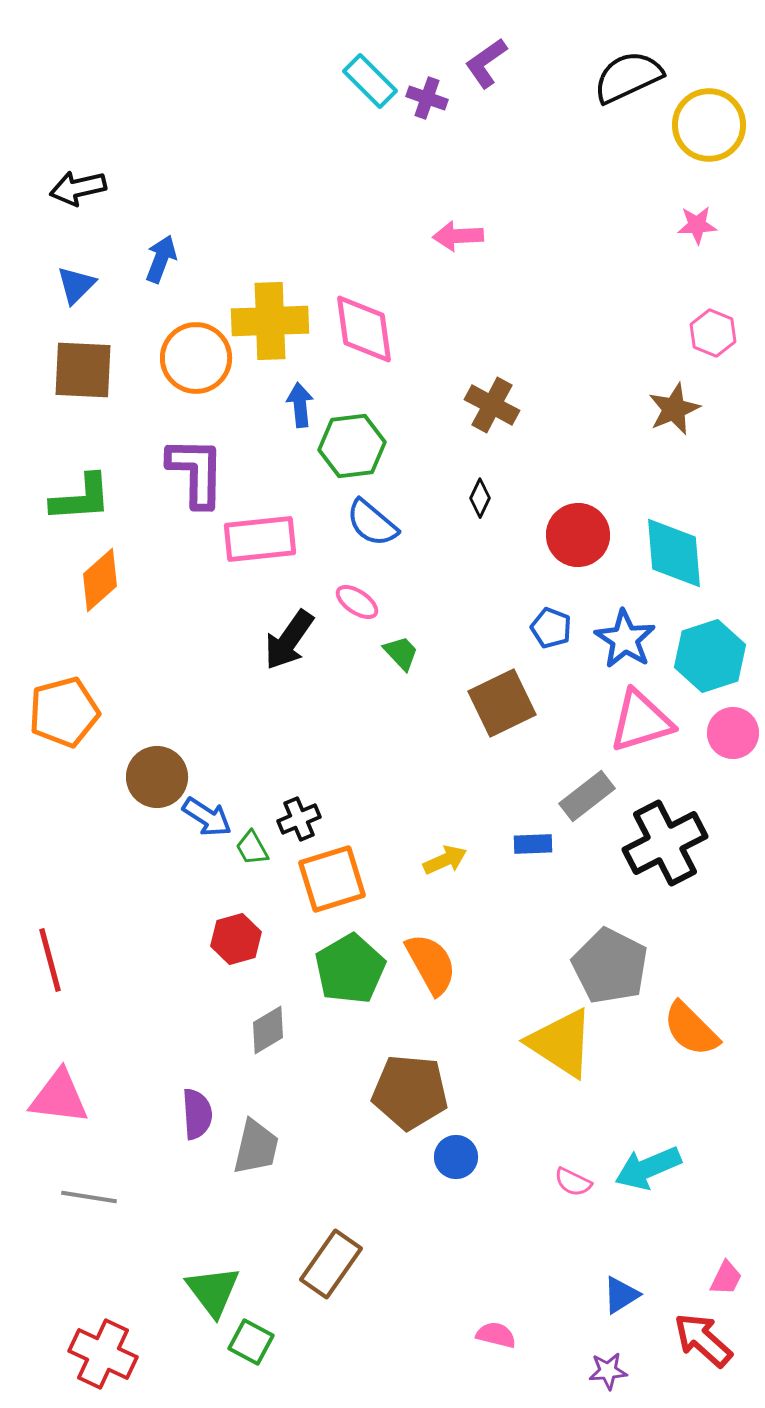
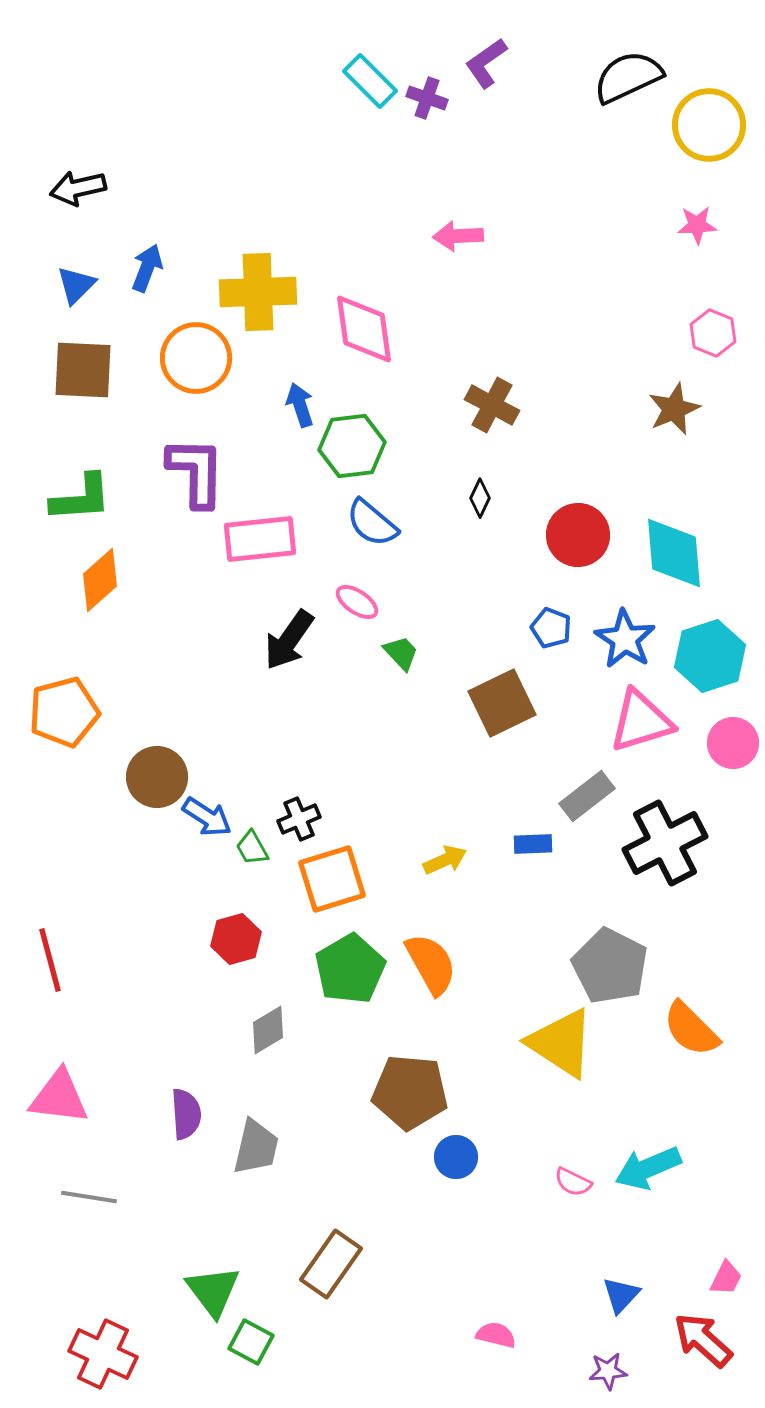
blue arrow at (161, 259): moved 14 px left, 9 px down
yellow cross at (270, 321): moved 12 px left, 29 px up
blue arrow at (300, 405): rotated 12 degrees counterclockwise
pink circle at (733, 733): moved 10 px down
purple semicircle at (197, 1114): moved 11 px left
blue triangle at (621, 1295): rotated 15 degrees counterclockwise
